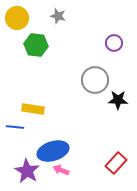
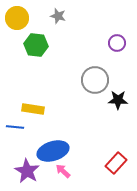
purple circle: moved 3 px right
pink arrow: moved 2 px right, 1 px down; rotated 21 degrees clockwise
